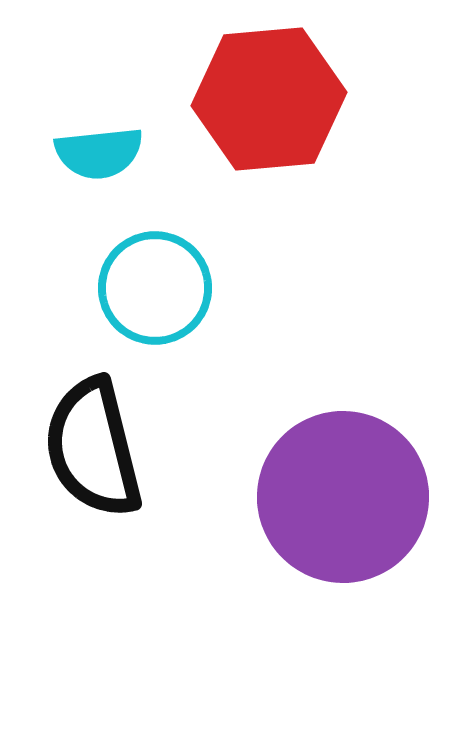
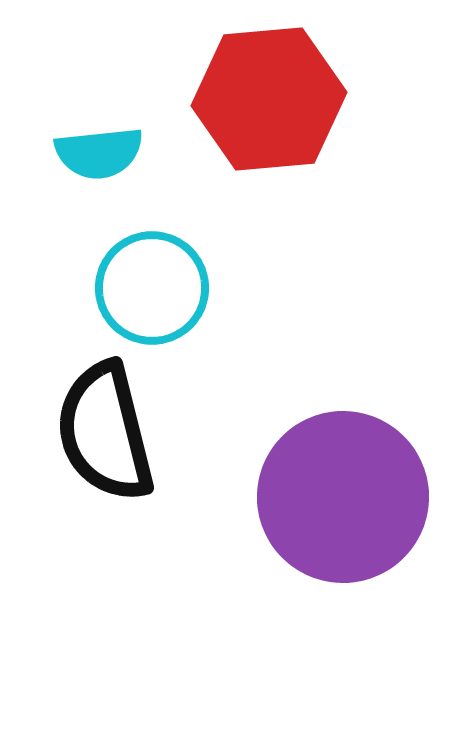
cyan circle: moved 3 px left
black semicircle: moved 12 px right, 16 px up
